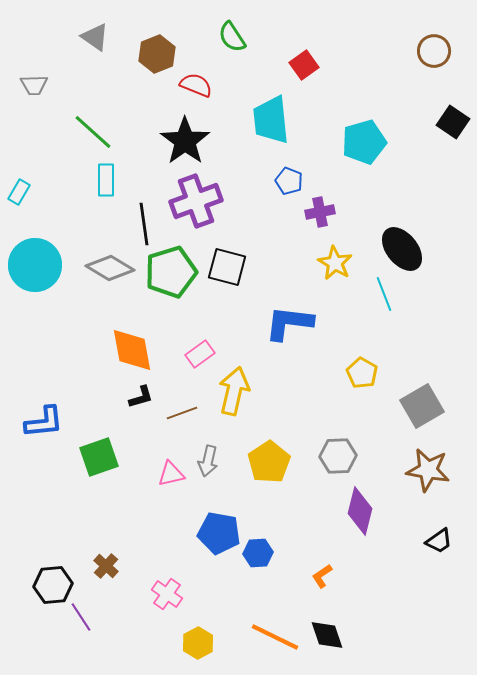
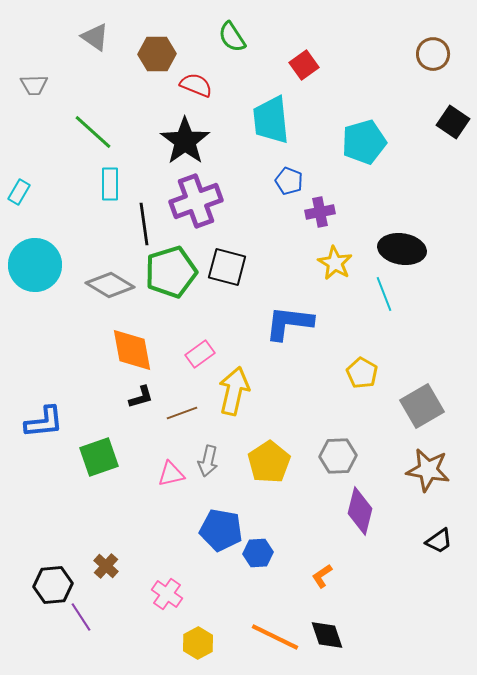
brown circle at (434, 51): moved 1 px left, 3 px down
brown hexagon at (157, 54): rotated 21 degrees clockwise
cyan rectangle at (106, 180): moved 4 px right, 4 px down
black ellipse at (402, 249): rotated 42 degrees counterclockwise
gray diamond at (110, 268): moved 17 px down
blue pentagon at (219, 533): moved 2 px right, 3 px up
